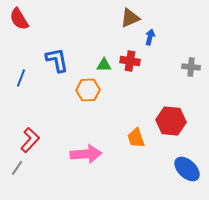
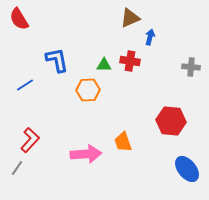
blue line: moved 4 px right, 7 px down; rotated 36 degrees clockwise
orange trapezoid: moved 13 px left, 4 px down
blue ellipse: rotated 8 degrees clockwise
